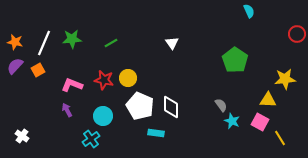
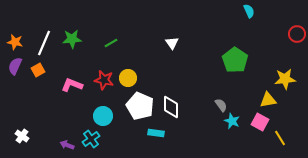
purple semicircle: rotated 18 degrees counterclockwise
yellow triangle: rotated 12 degrees counterclockwise
purple arrow: moved 35 px down; rotated 40 degrees counterclockwise
